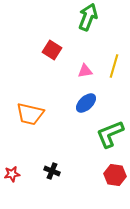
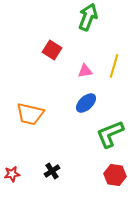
black cross: rotated 35 degrees clockwise
